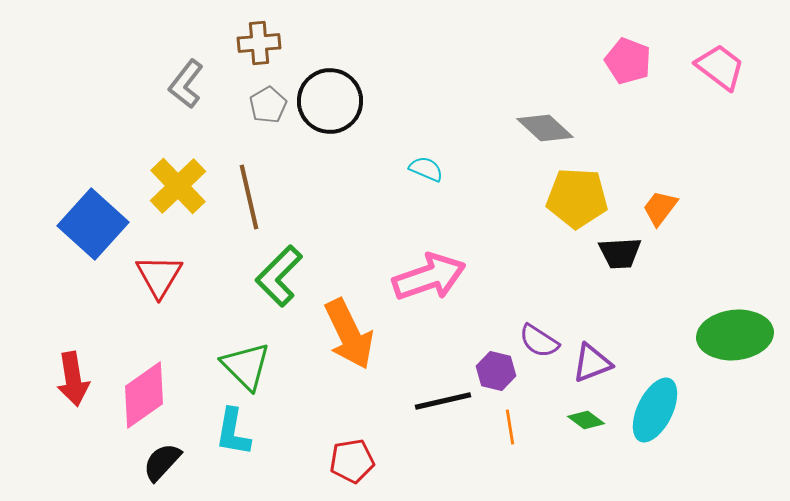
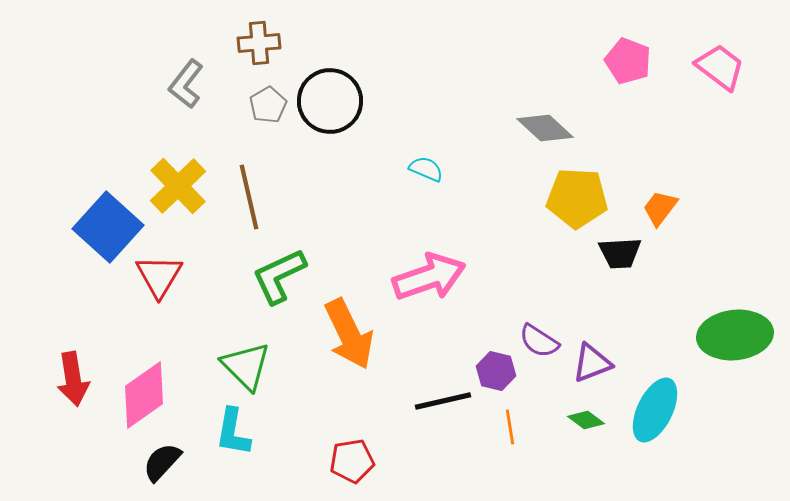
blue square: moved 15 px right, 3 px down
green L-shape: rotated 20 degrees clockwise
